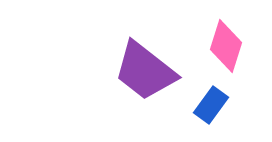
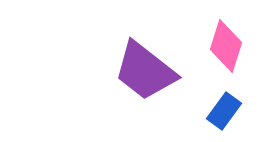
blue rectangle: moved 13 px right, 6 px down
